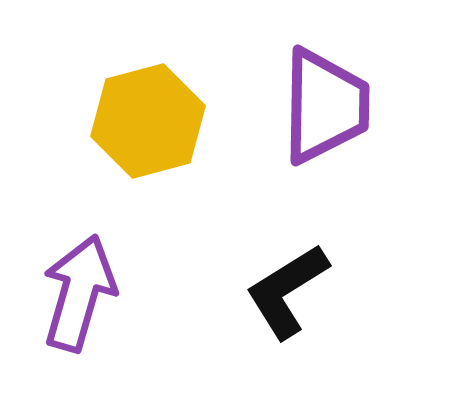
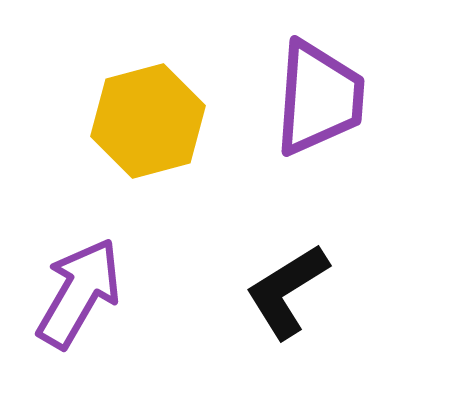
purple trapezoid: moved 6 px left, 8 px up; rotated 3 degrees clockwise
purple arrow: rotated 14 degrees clockwise
